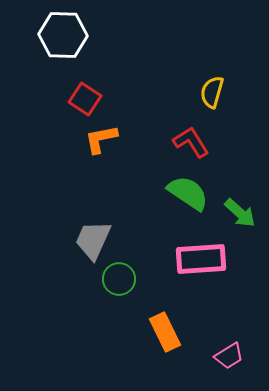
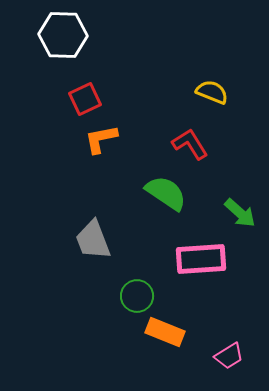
yellow semicircle: rotated 96 degrees clockwise
red square: rotated 32 degrees clockwise
red L-shape: moved 1 px left, 2 px down
green semicircle: moved 22 px left
gray trapezoid: rotated 45 degrees counterclockwise
green circle: moved 18 px right, 17 px down
orange rectangle: rotated 42 degrees counterclockwise
